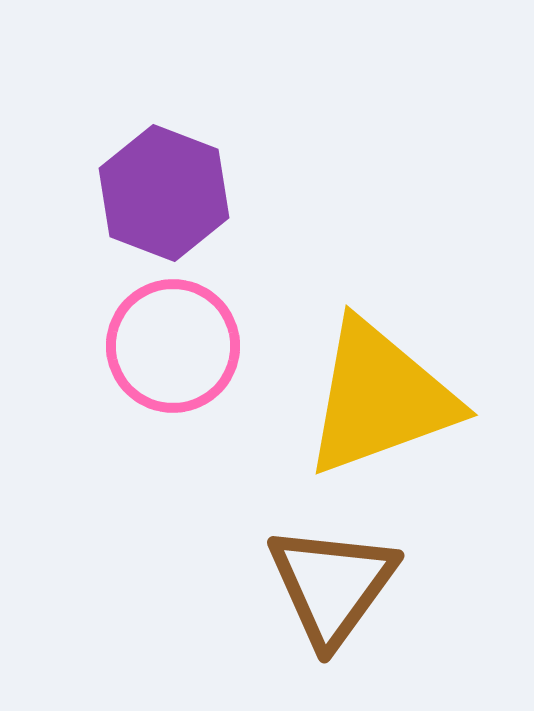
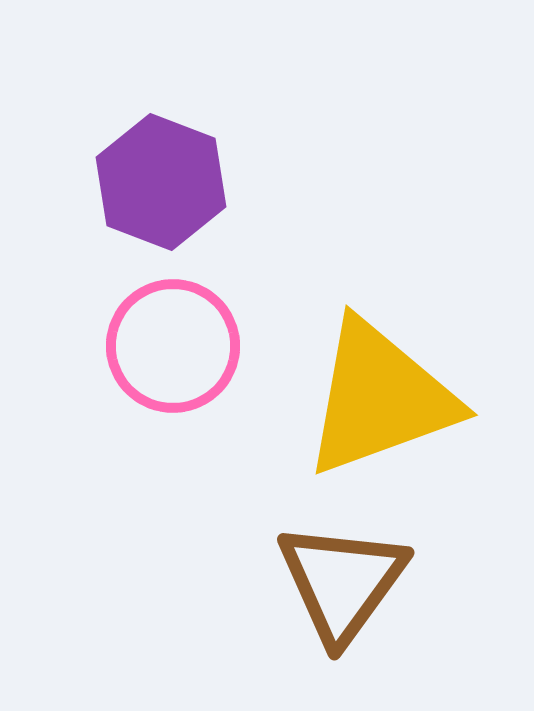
purple hexagon: moved 3 px left, 11 px up
brown triangle: moved 10 px right, 3 px up
